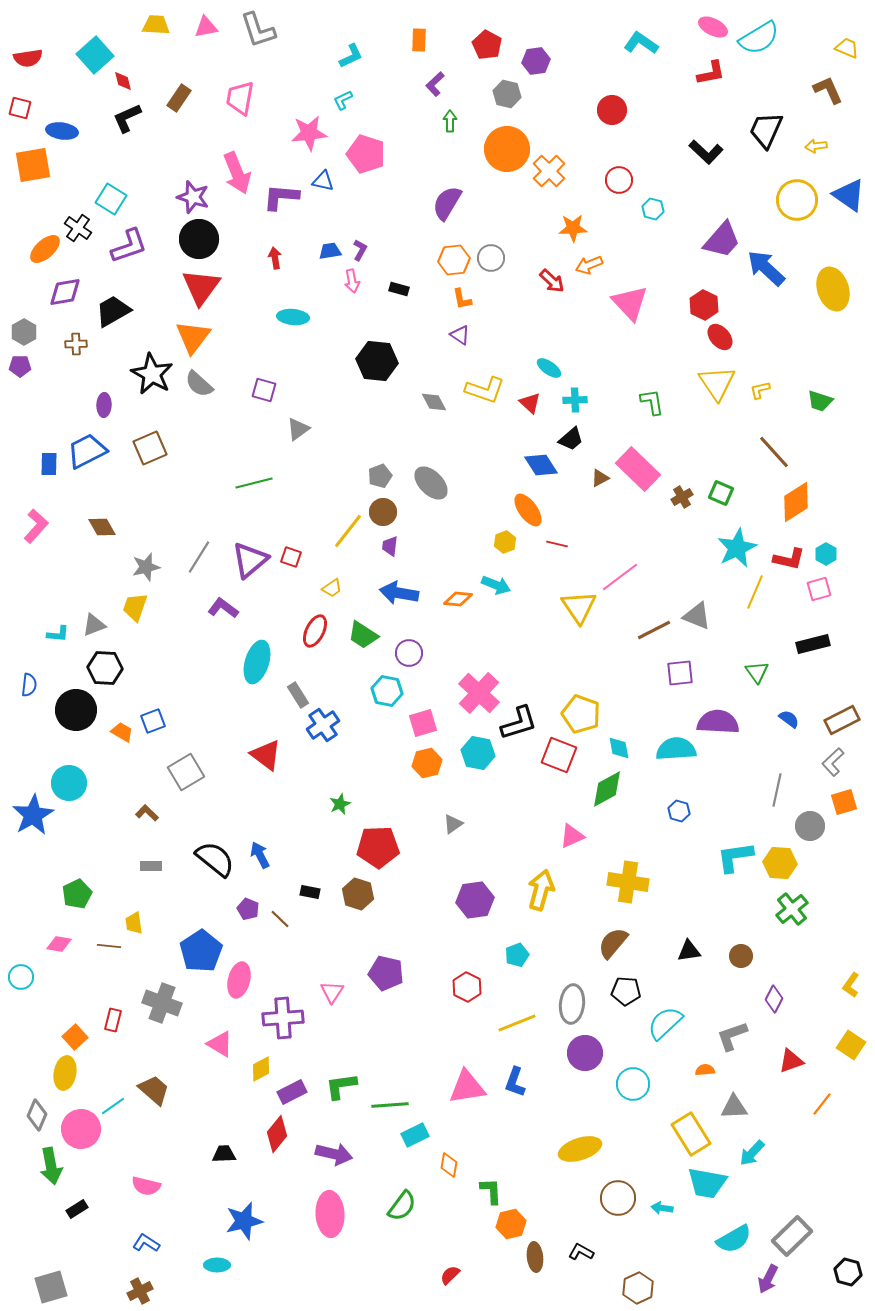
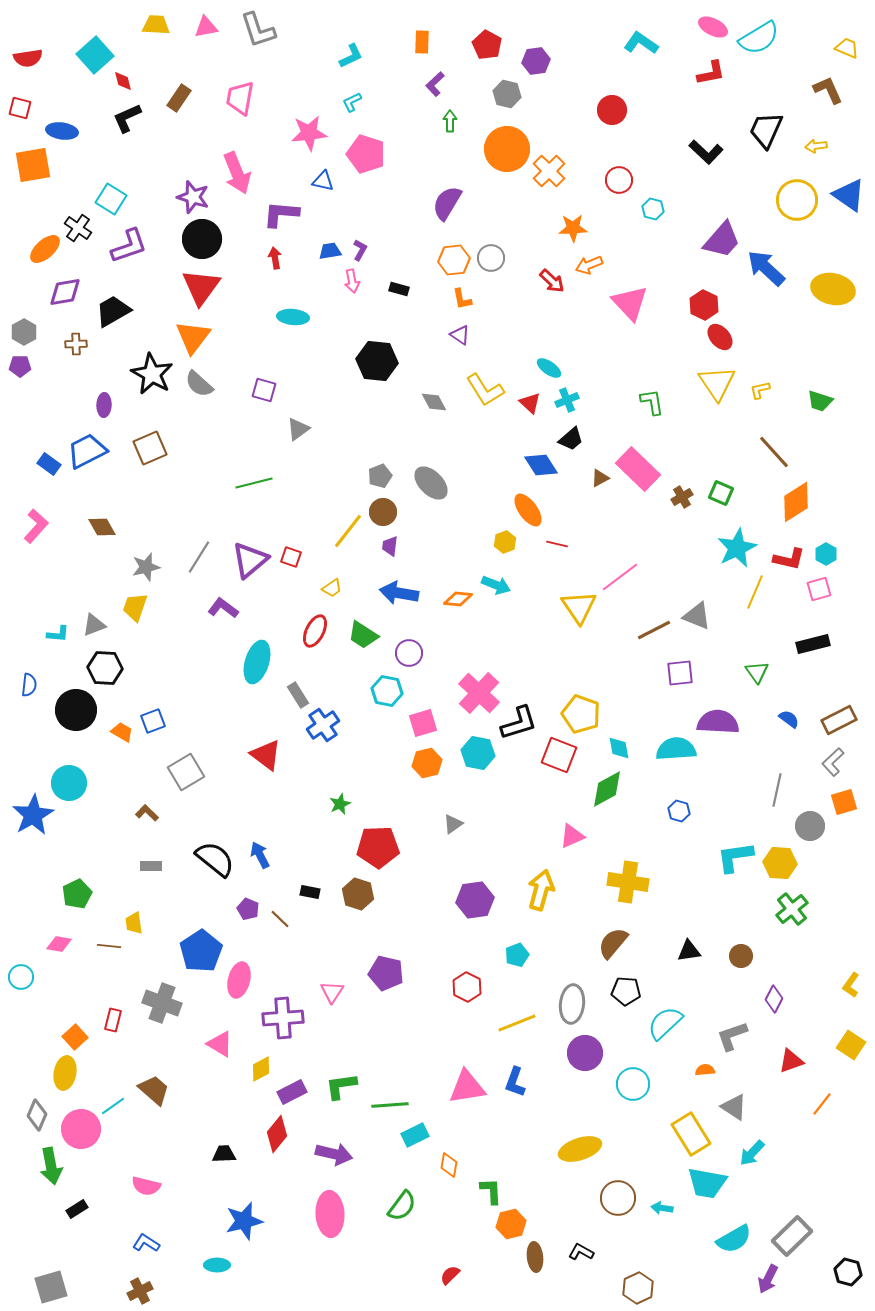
orange rectangle at (419, 40): moved 3 px right, 2 px down
cyan L-shape at (343, 100): moved 9 px right, 2 px down
purple L-shape at (281, 197): moved 17 px down
black circle at (199, 239): moved 3 px right
yellow ellipse at (833, 289): rotated 60 degrees counterclockwise
yellow L-shape at (485, 390): rotated 39 degrees clockwise
cyan cross at (575, 400): moved 8 px left; rotated 20 degrees counterclockwise
blue rectangle at (49, 464): rotated 55 degrees counterclockwise
brown rectangle at (842, 720): moved 3 px left
gray triangle at (734, 1107): rotated 36 degrees clockwise
